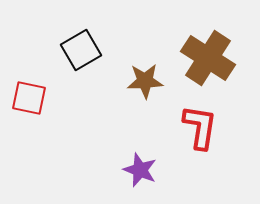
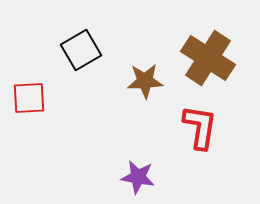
red square: rotated 15 degrees counterclockwise
purple star: moved 2 px left, 7 px down; rotated 12 degrees counterclockwise
